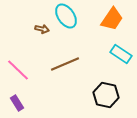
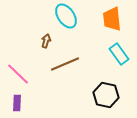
orange trapezoid: rotated 140 degrees clockwise
brown arrow: moved 4 px right, 12 px down; rotated 88 degrees counterclockwise
cyan rectangle: moved 2 px left; rotated 20 degrees clockwise
pink line: moved 4 px down
purple rectangle: rotated 35 degrees clockwise
